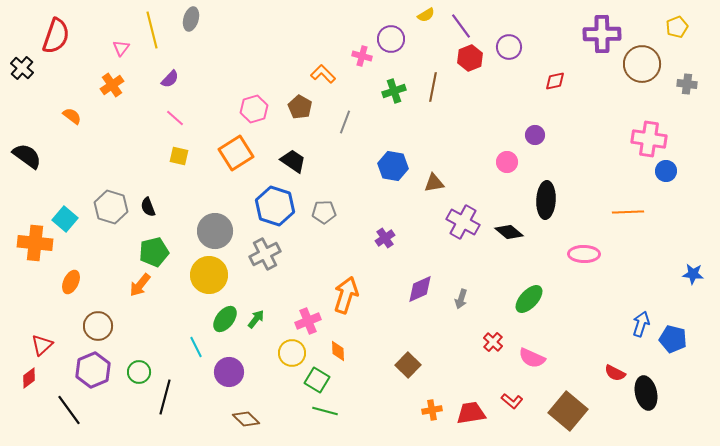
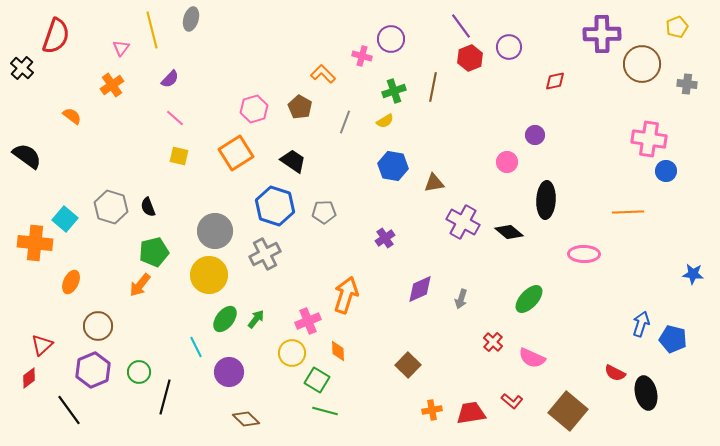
yellow semicircle at (426, 15): moved 41 px left, 106 px down
